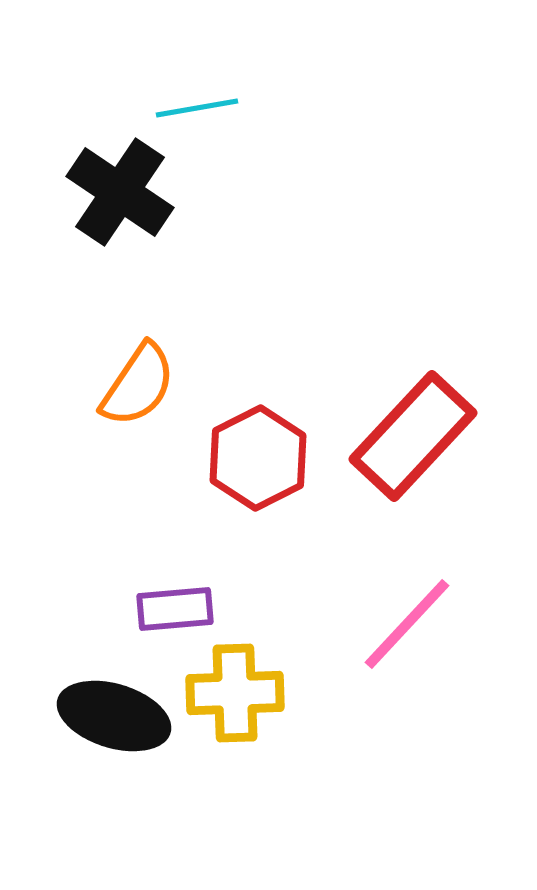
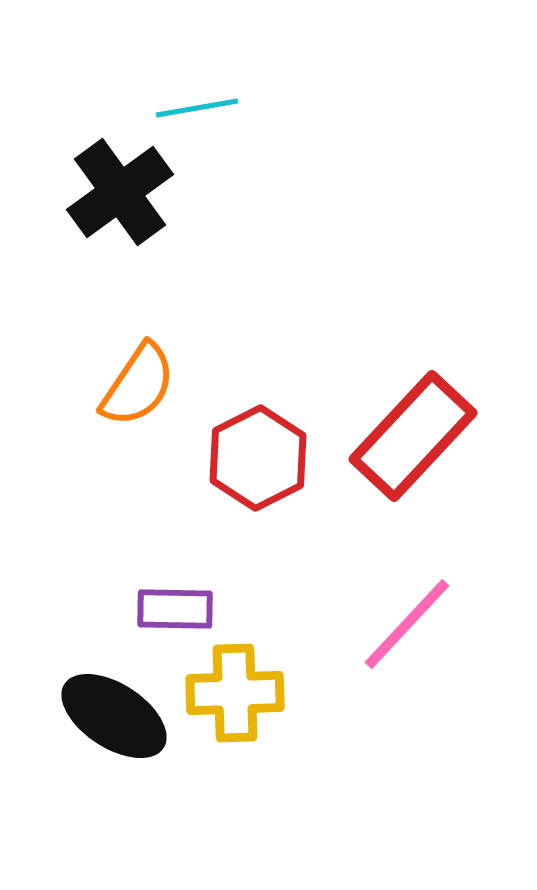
black cross: rotated 20 degrees clockwise
purple rectangle: rotated 6 degrees clockwise
black ellipse: rotated 16 degrees clockwise
